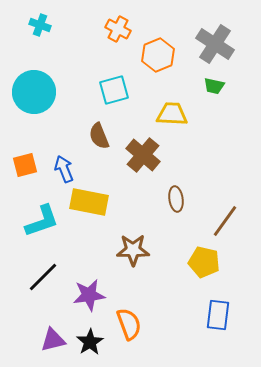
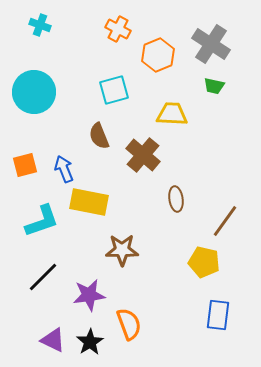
gray cross: moved 4 px left
brown star: moved 11 px left
purple triangle: rotated 40 degrees clockwise
